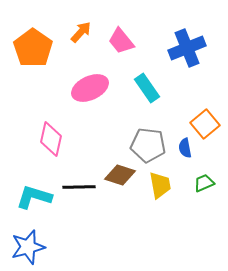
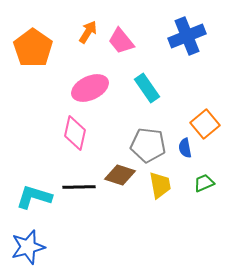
orange arrow: moved 7 px right; rotated 10 degrees counterclockwise
blue cross: moved 12 px up
pink diamond: moved 24 px right, 6 px up
